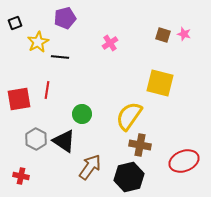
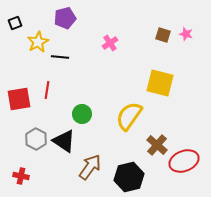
pink star: moved 2 px right
brown cross: moved 17 px right; rotated 30 degrees clockwise
